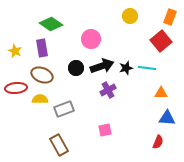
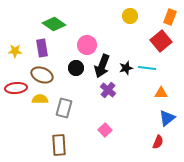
green diamond: moved 3 px right
pink circle: moved 4 px left, 6 px down
yellow star: rotated 24 degrees counterclockwise
black arrow: rotated 130 degrees clockwise
purple cross: rotated 21 degrees counterclockwise
gray rectangle: moved 1 px up; rotated 54 degrees counterclockwise
blue triangle: rotated 42 degrees counterclockwise
pink square: rotated 32 degrees counterclockwise
brown rectangle: rotated 25 degrees clockwise
